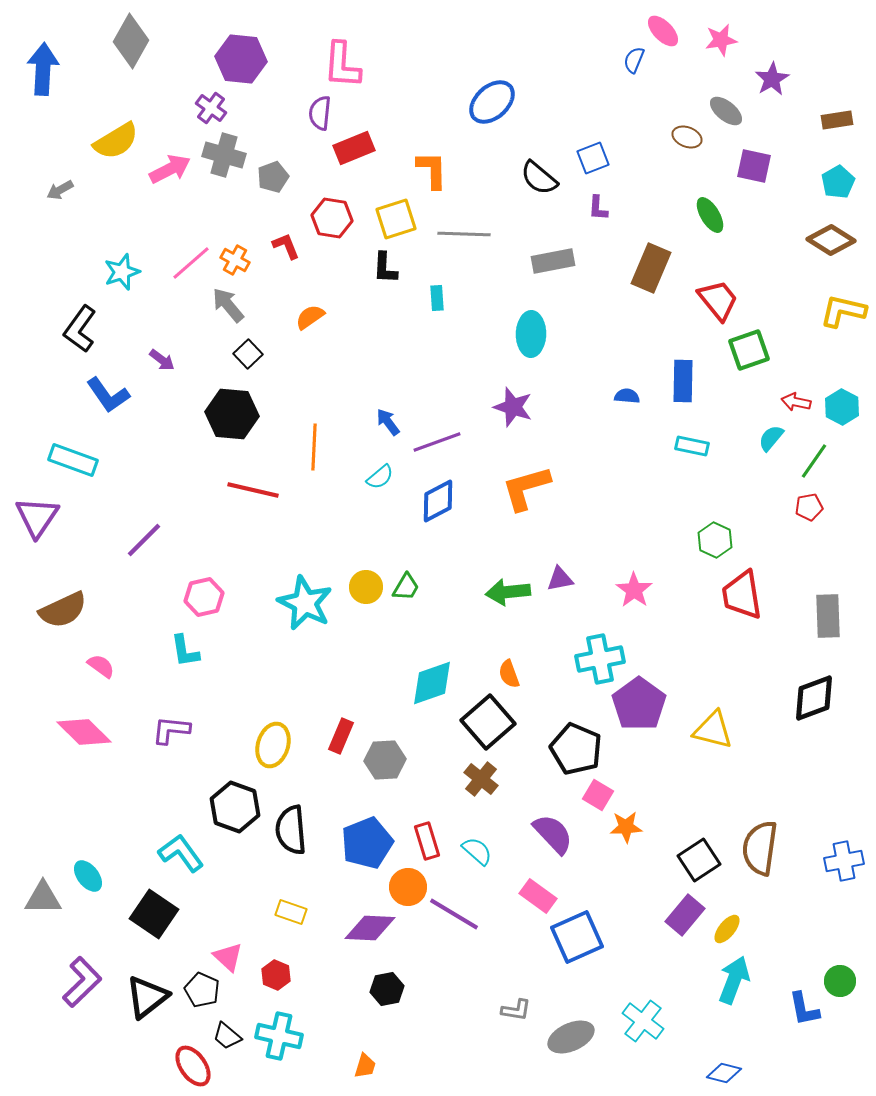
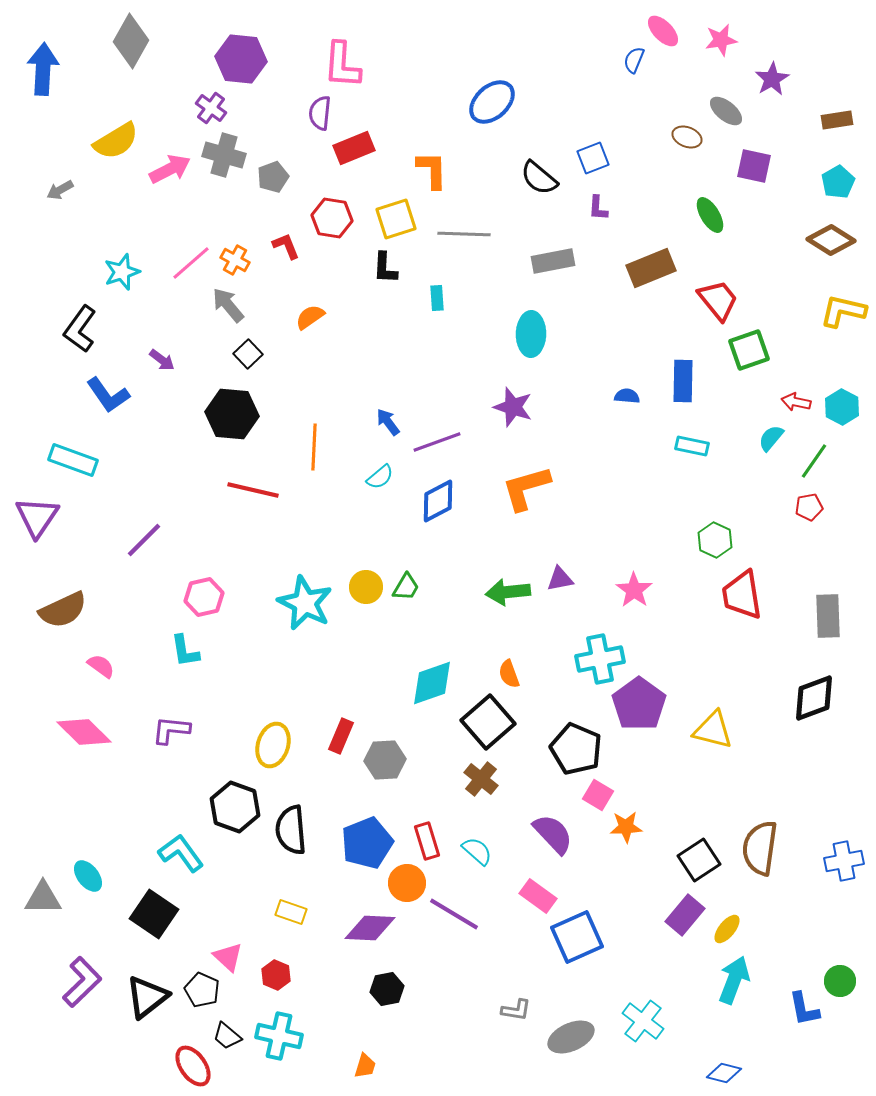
brown rectangle at (651, 268): rotated 45 degrees clockwise
orange circle at (408, 887): moved 1 px left, 4 px up
